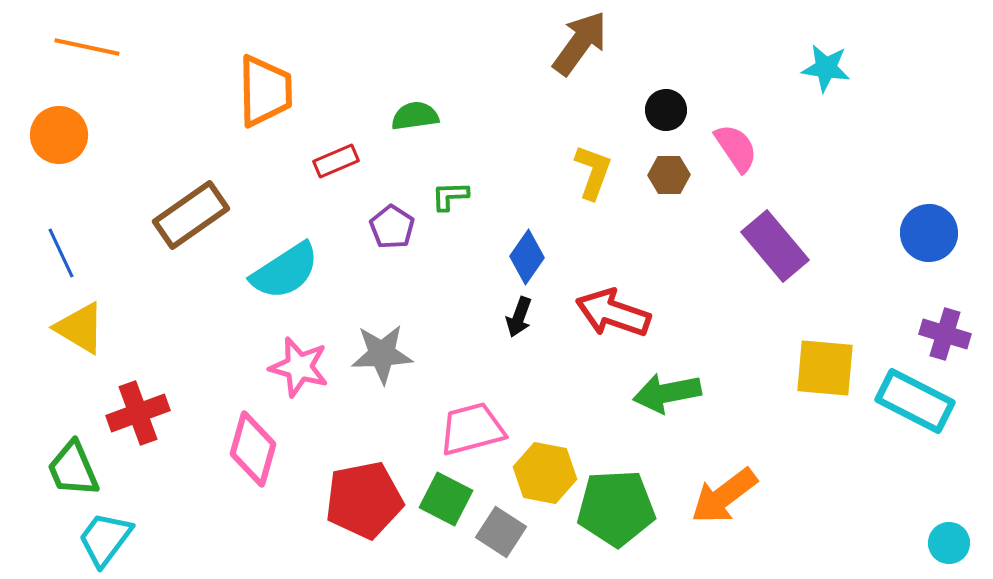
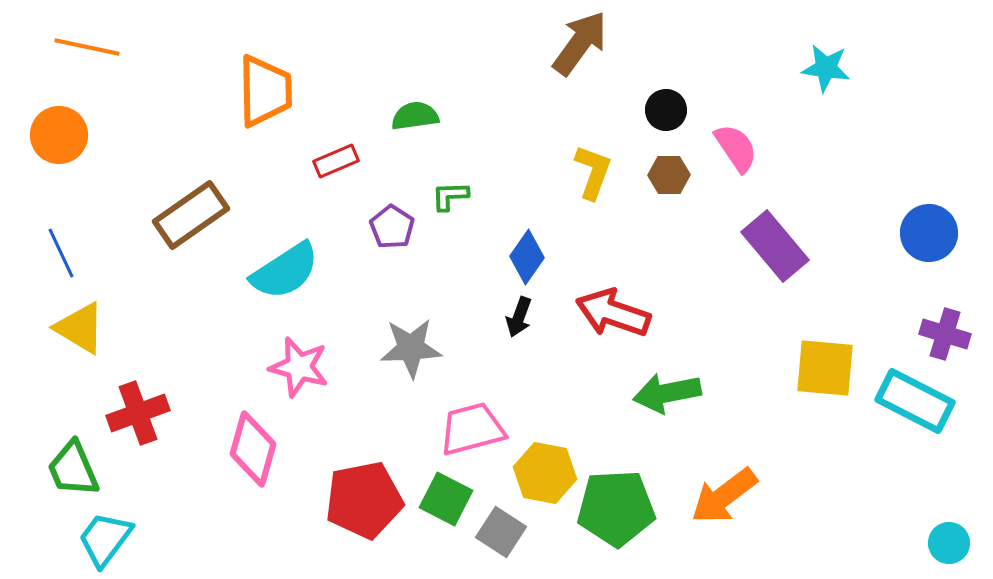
gray star: moved 29 px right, 6 px up
